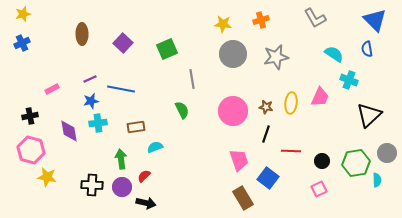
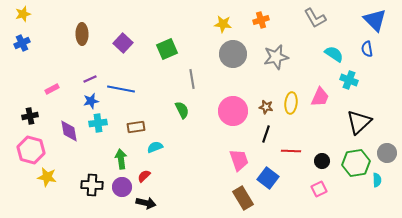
black triangle at (369, 115): moved 10 px left, 7 px down
